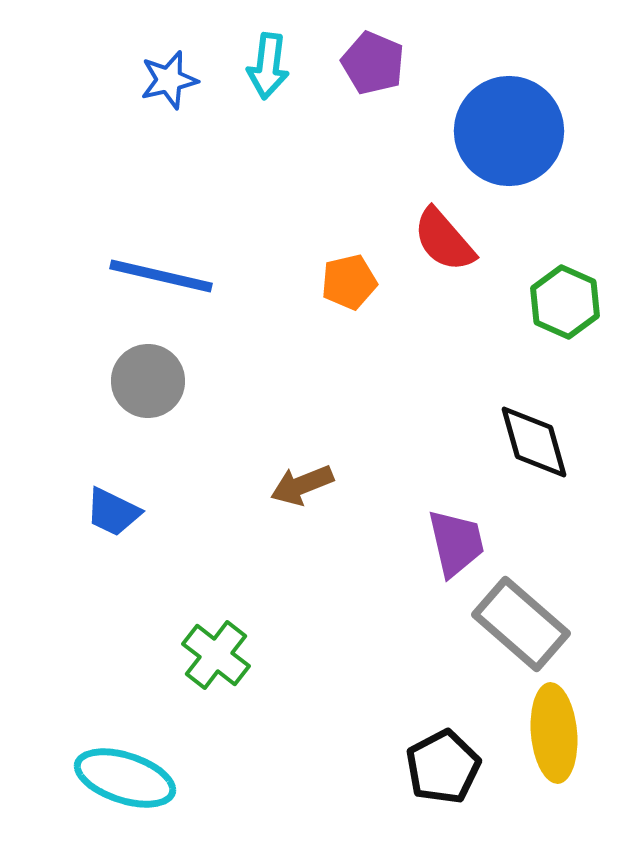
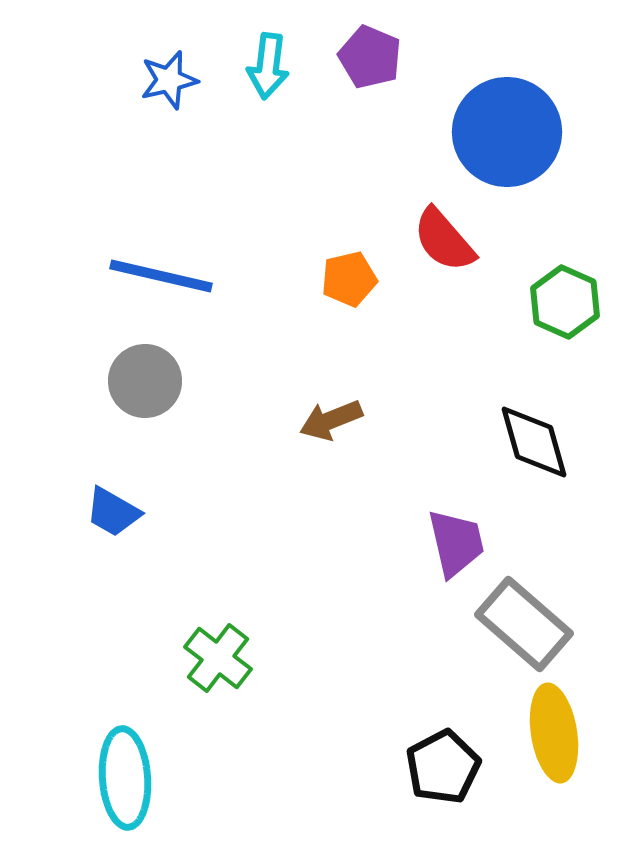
purple pentagon: moved 3 px left, 6 px up
blue circle: moved 2 px left, 1 px down
orange pentagon: moved 3 px up
gray circle: moved 3 px left
brown arrow: moved 29 px right, 65 px up
blue trapezoid: rotated 4 degrees clockwise
gray rectangle: moved 3 px right
green cross: moved 2 px right, 3 px down
yellow ellipse: rotated 4 degrees counterclockwise
cyan ellipse: rotated 68 degrees clockwise
